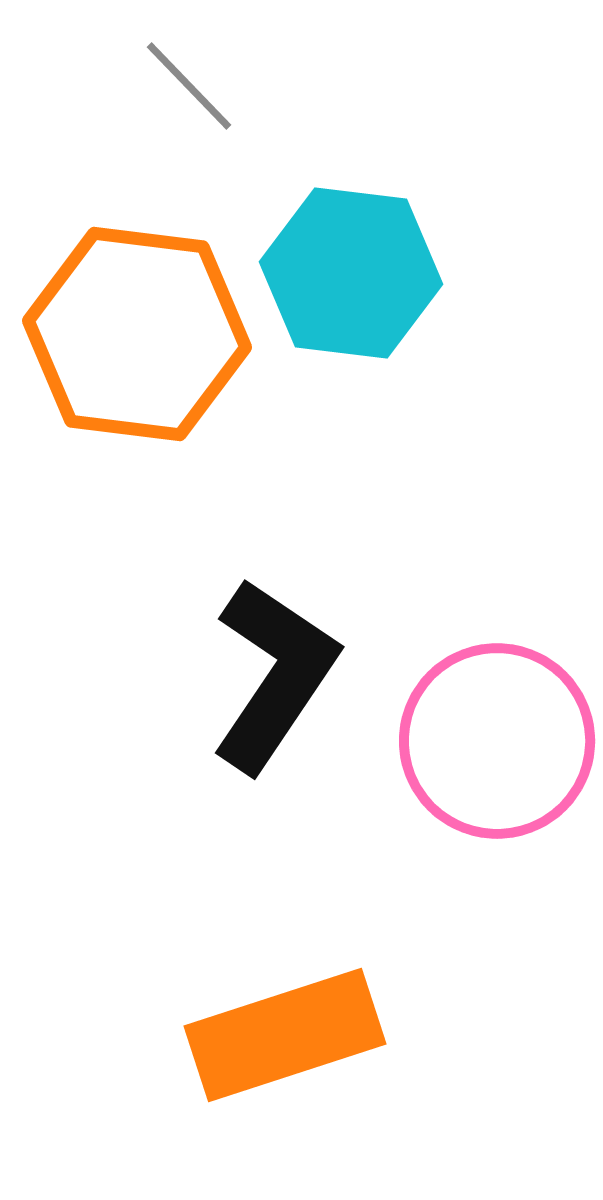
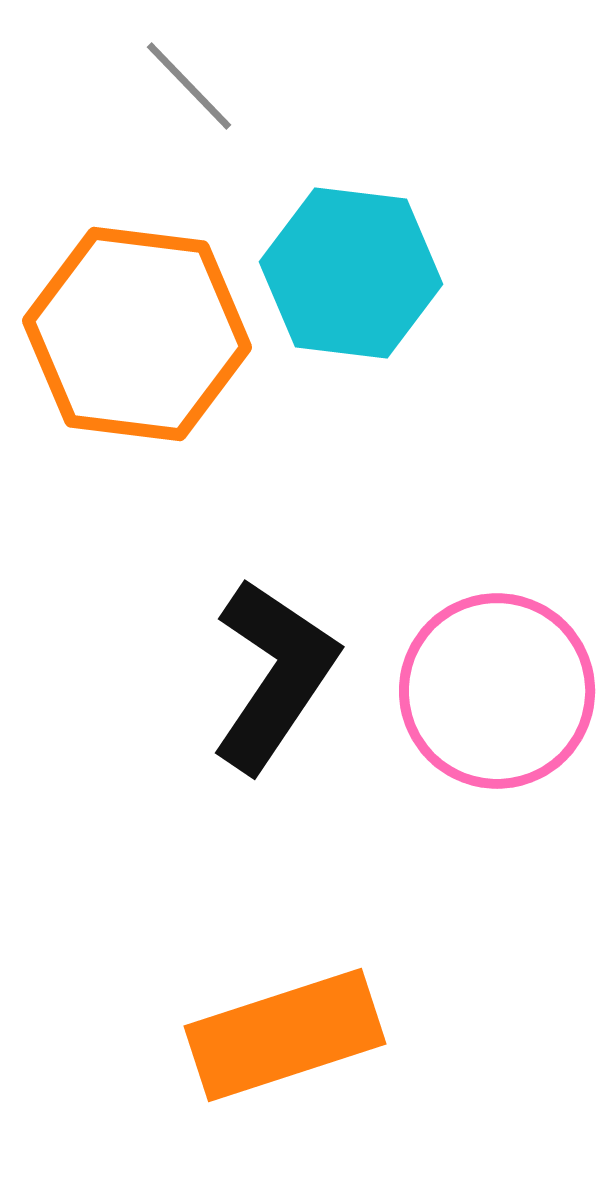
pink circle: moved 50 px up
